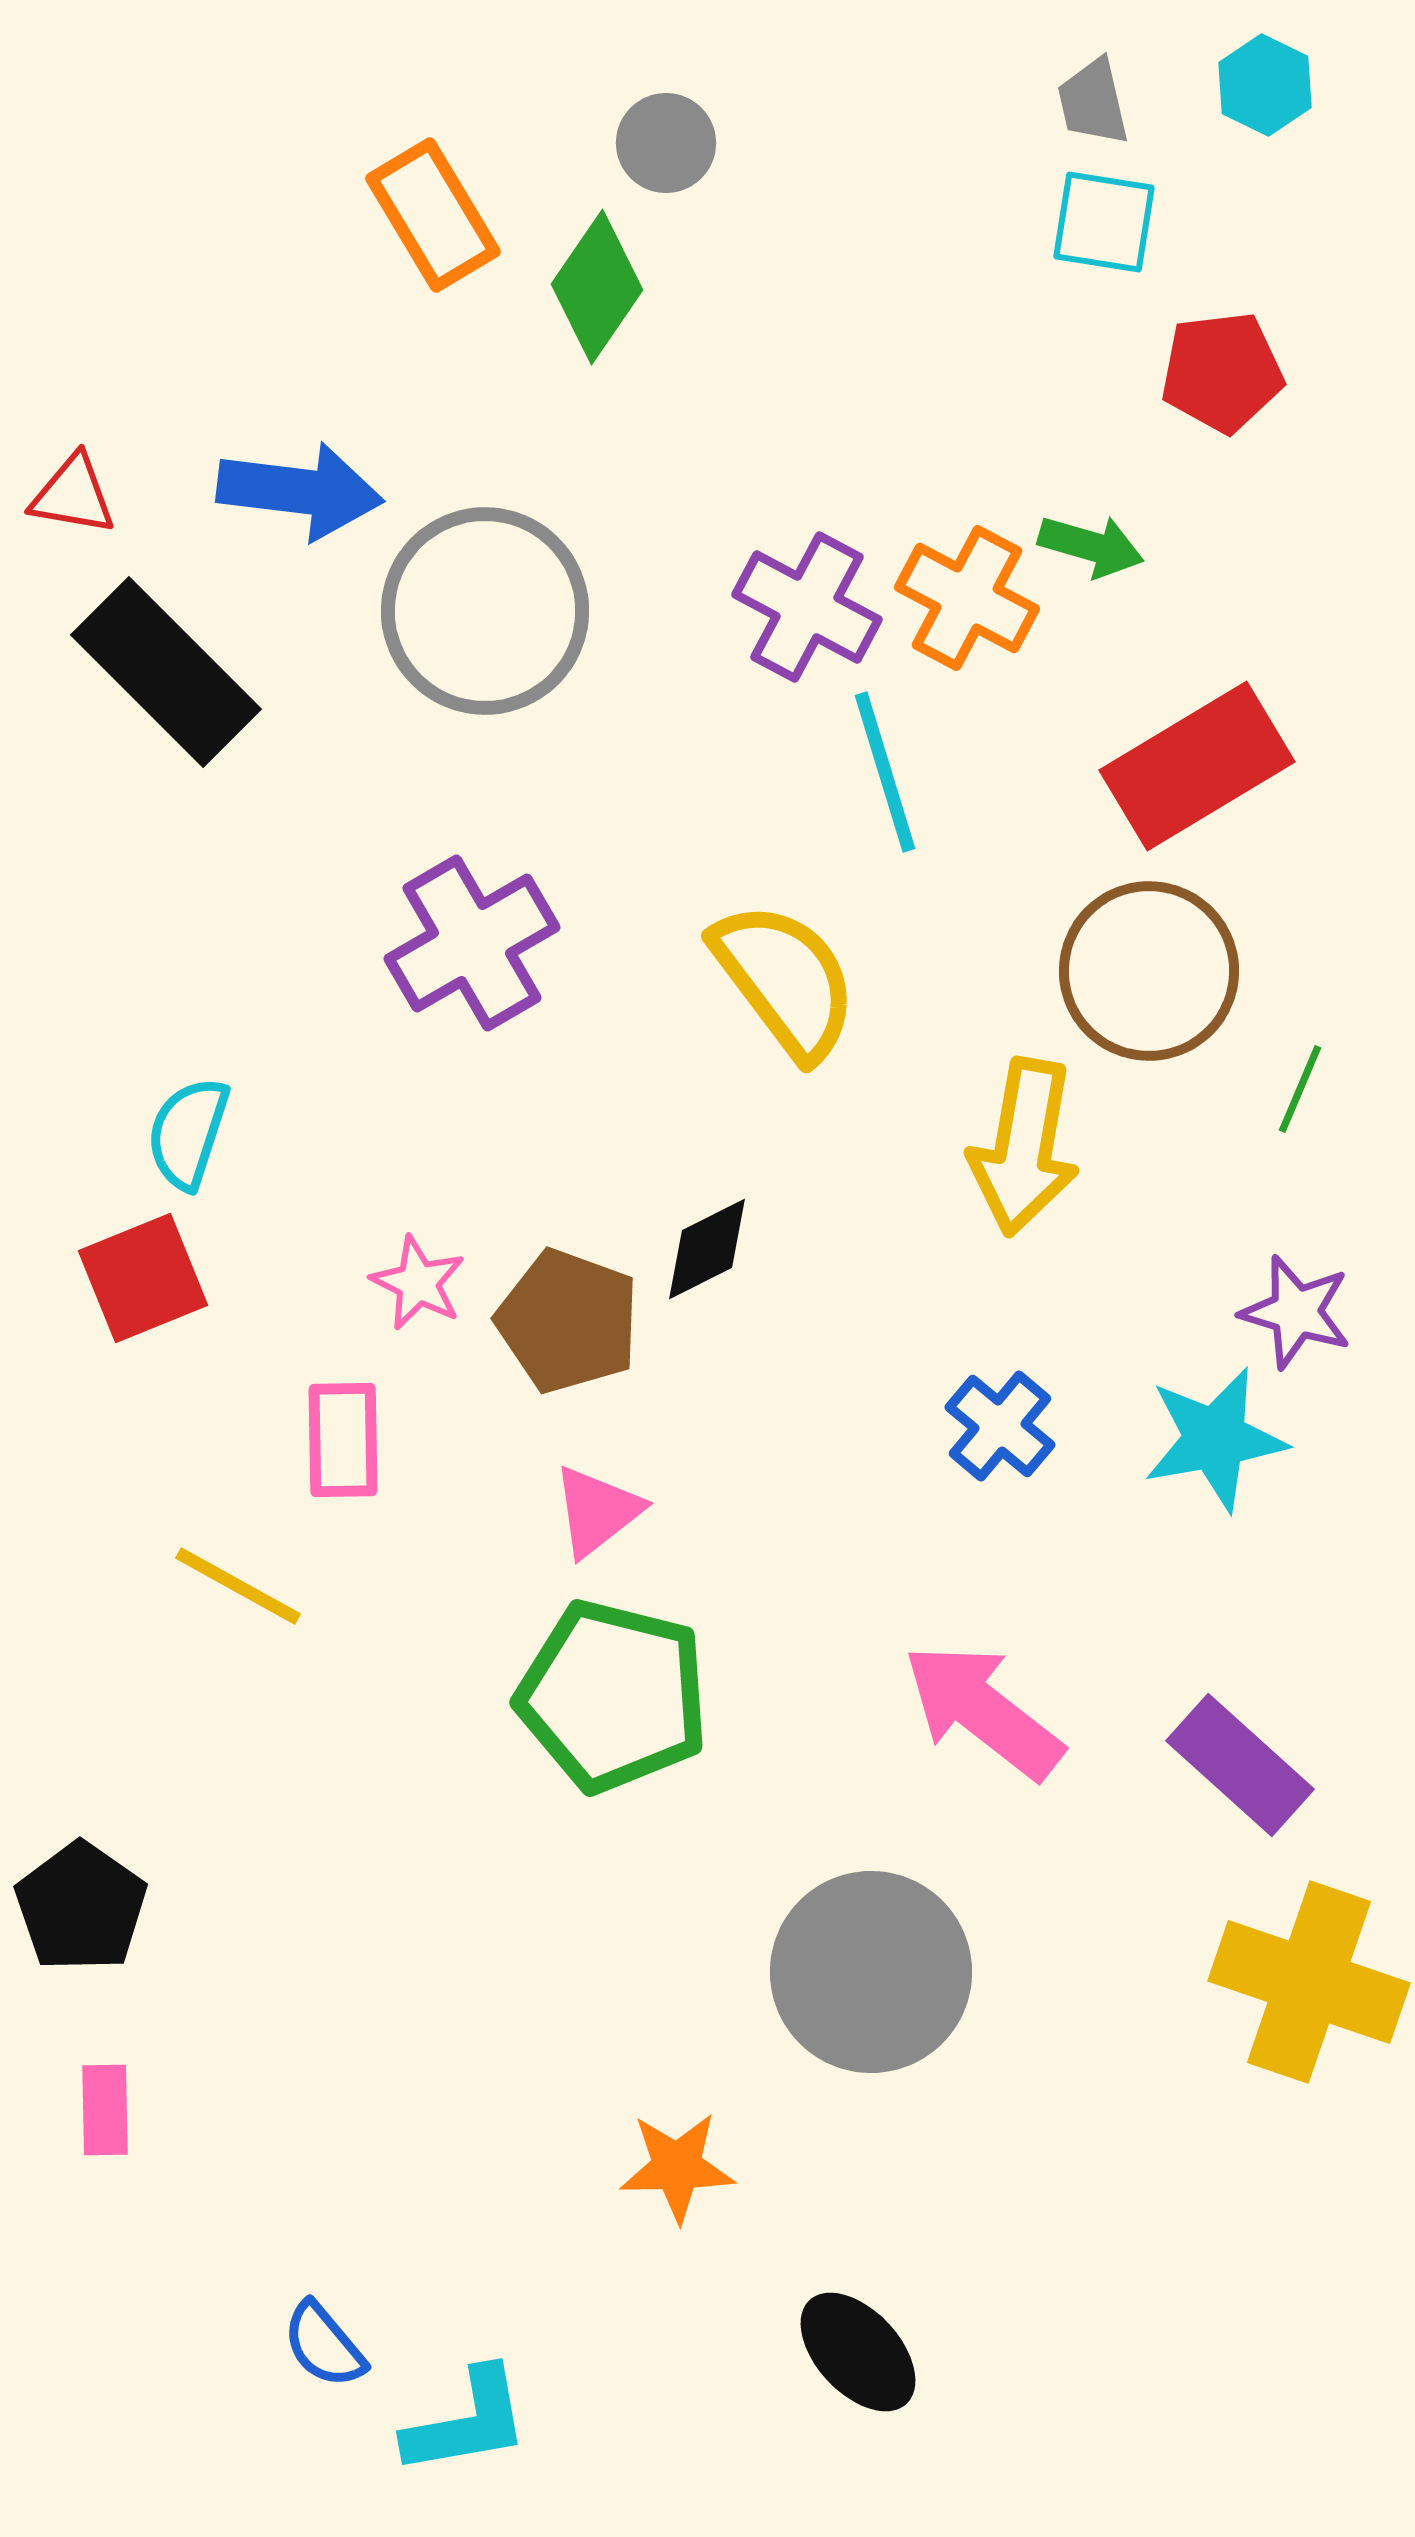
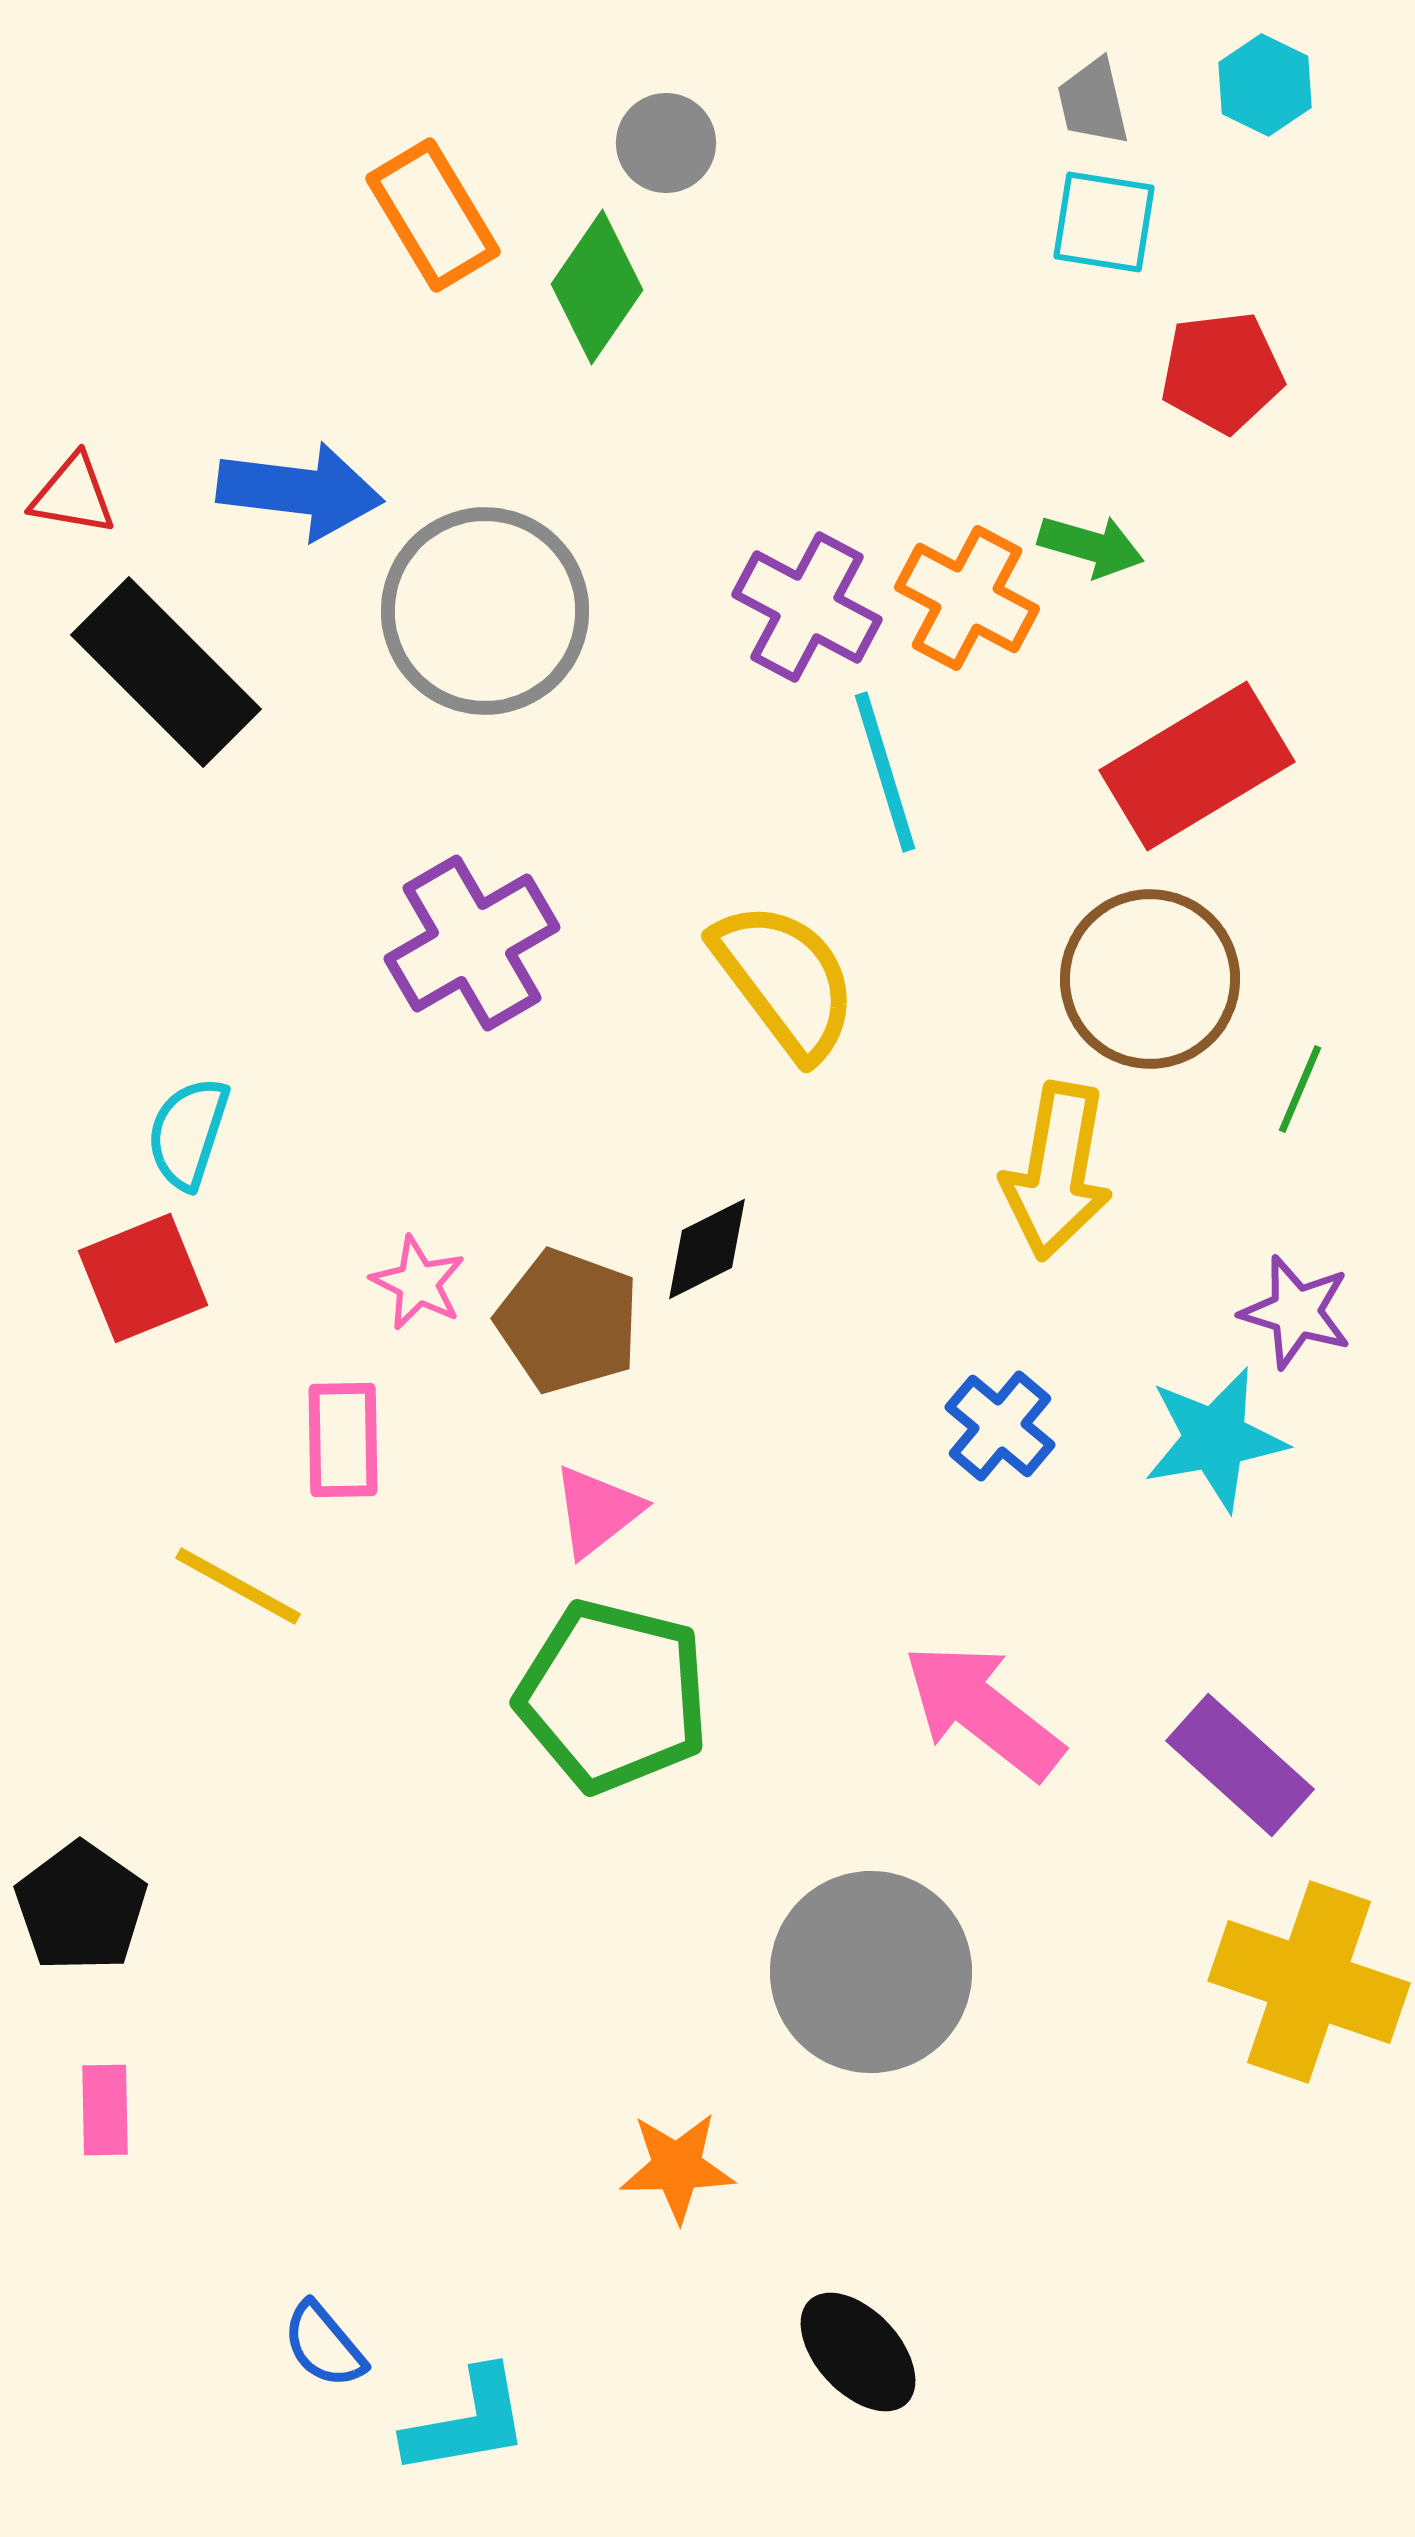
brown circle at (1149, 971): moved 1 px right, 8 px down
yellow arrow at (1024, 1147): moved 33 px right, 24 px down
